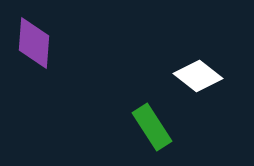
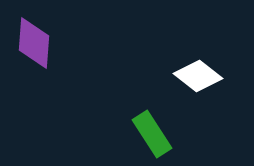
green rectangle: moved 7 px down
